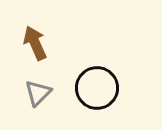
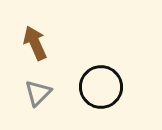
black circle: moved 4 px right, 1 px up
